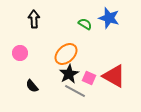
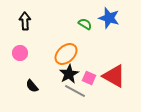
black arrow: moved 9 px left, 2 px down
